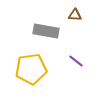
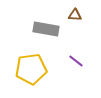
gray rectangle: moved 2 px up
